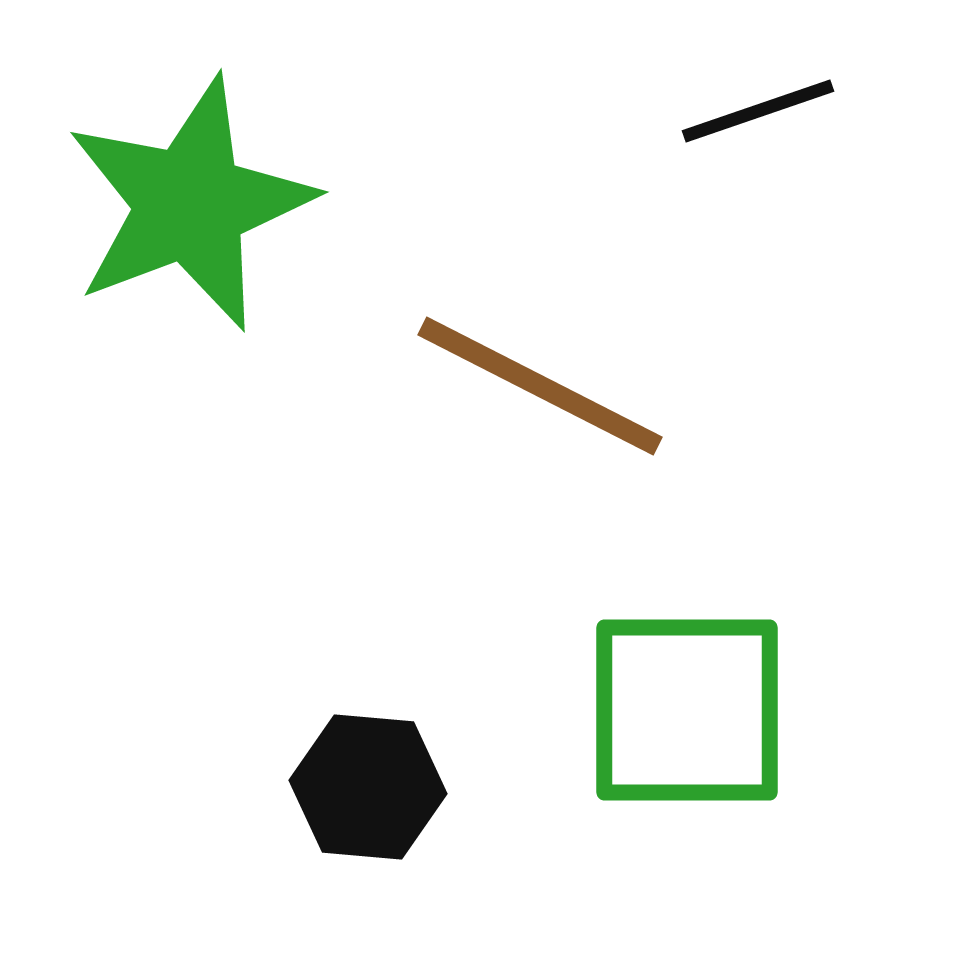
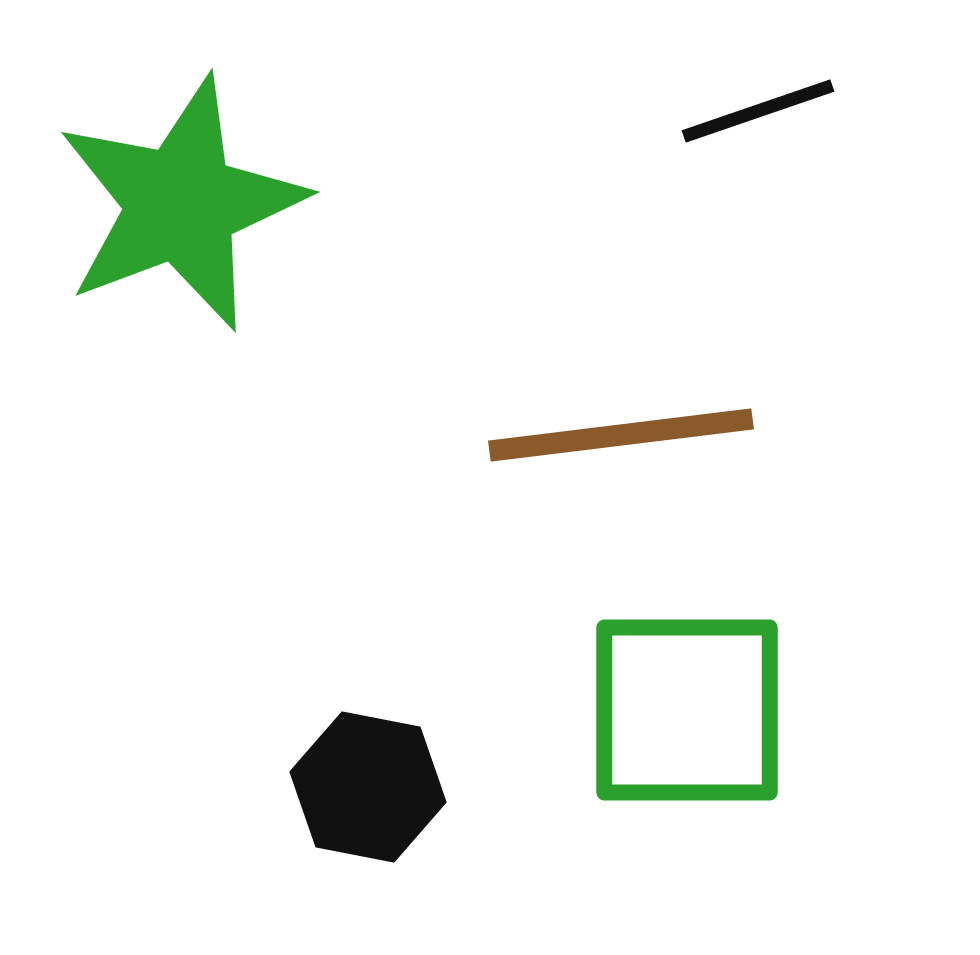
green star: moved 9 px left
brown line: moved 81 px right, 49 px down; rotated 34 degrees counterclockwise
black hexagon: rotated 6 degrees clockwise
